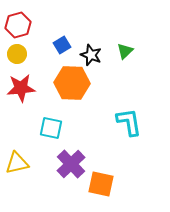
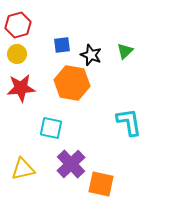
blue square: rotated 24 degrees clockwise
orange hexagon: rotated 8 degrees clockwise
yellow triangle: moved 6 px right, 6 px down
